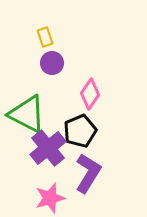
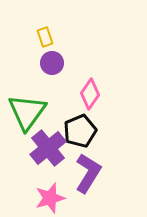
green triangle: moved 2 px up; rotated 39 degrees clockwise
